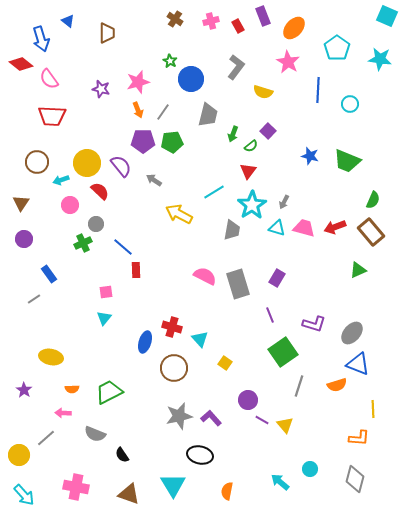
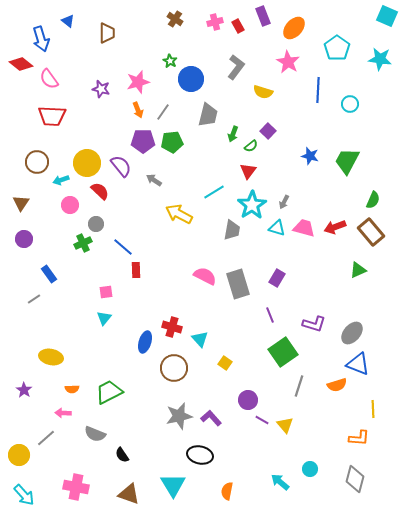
pink cross at (211, 21): moved 4 px right, 1 px down
green trapezoid at (347, 161): rotated 96 degrees clockwise
